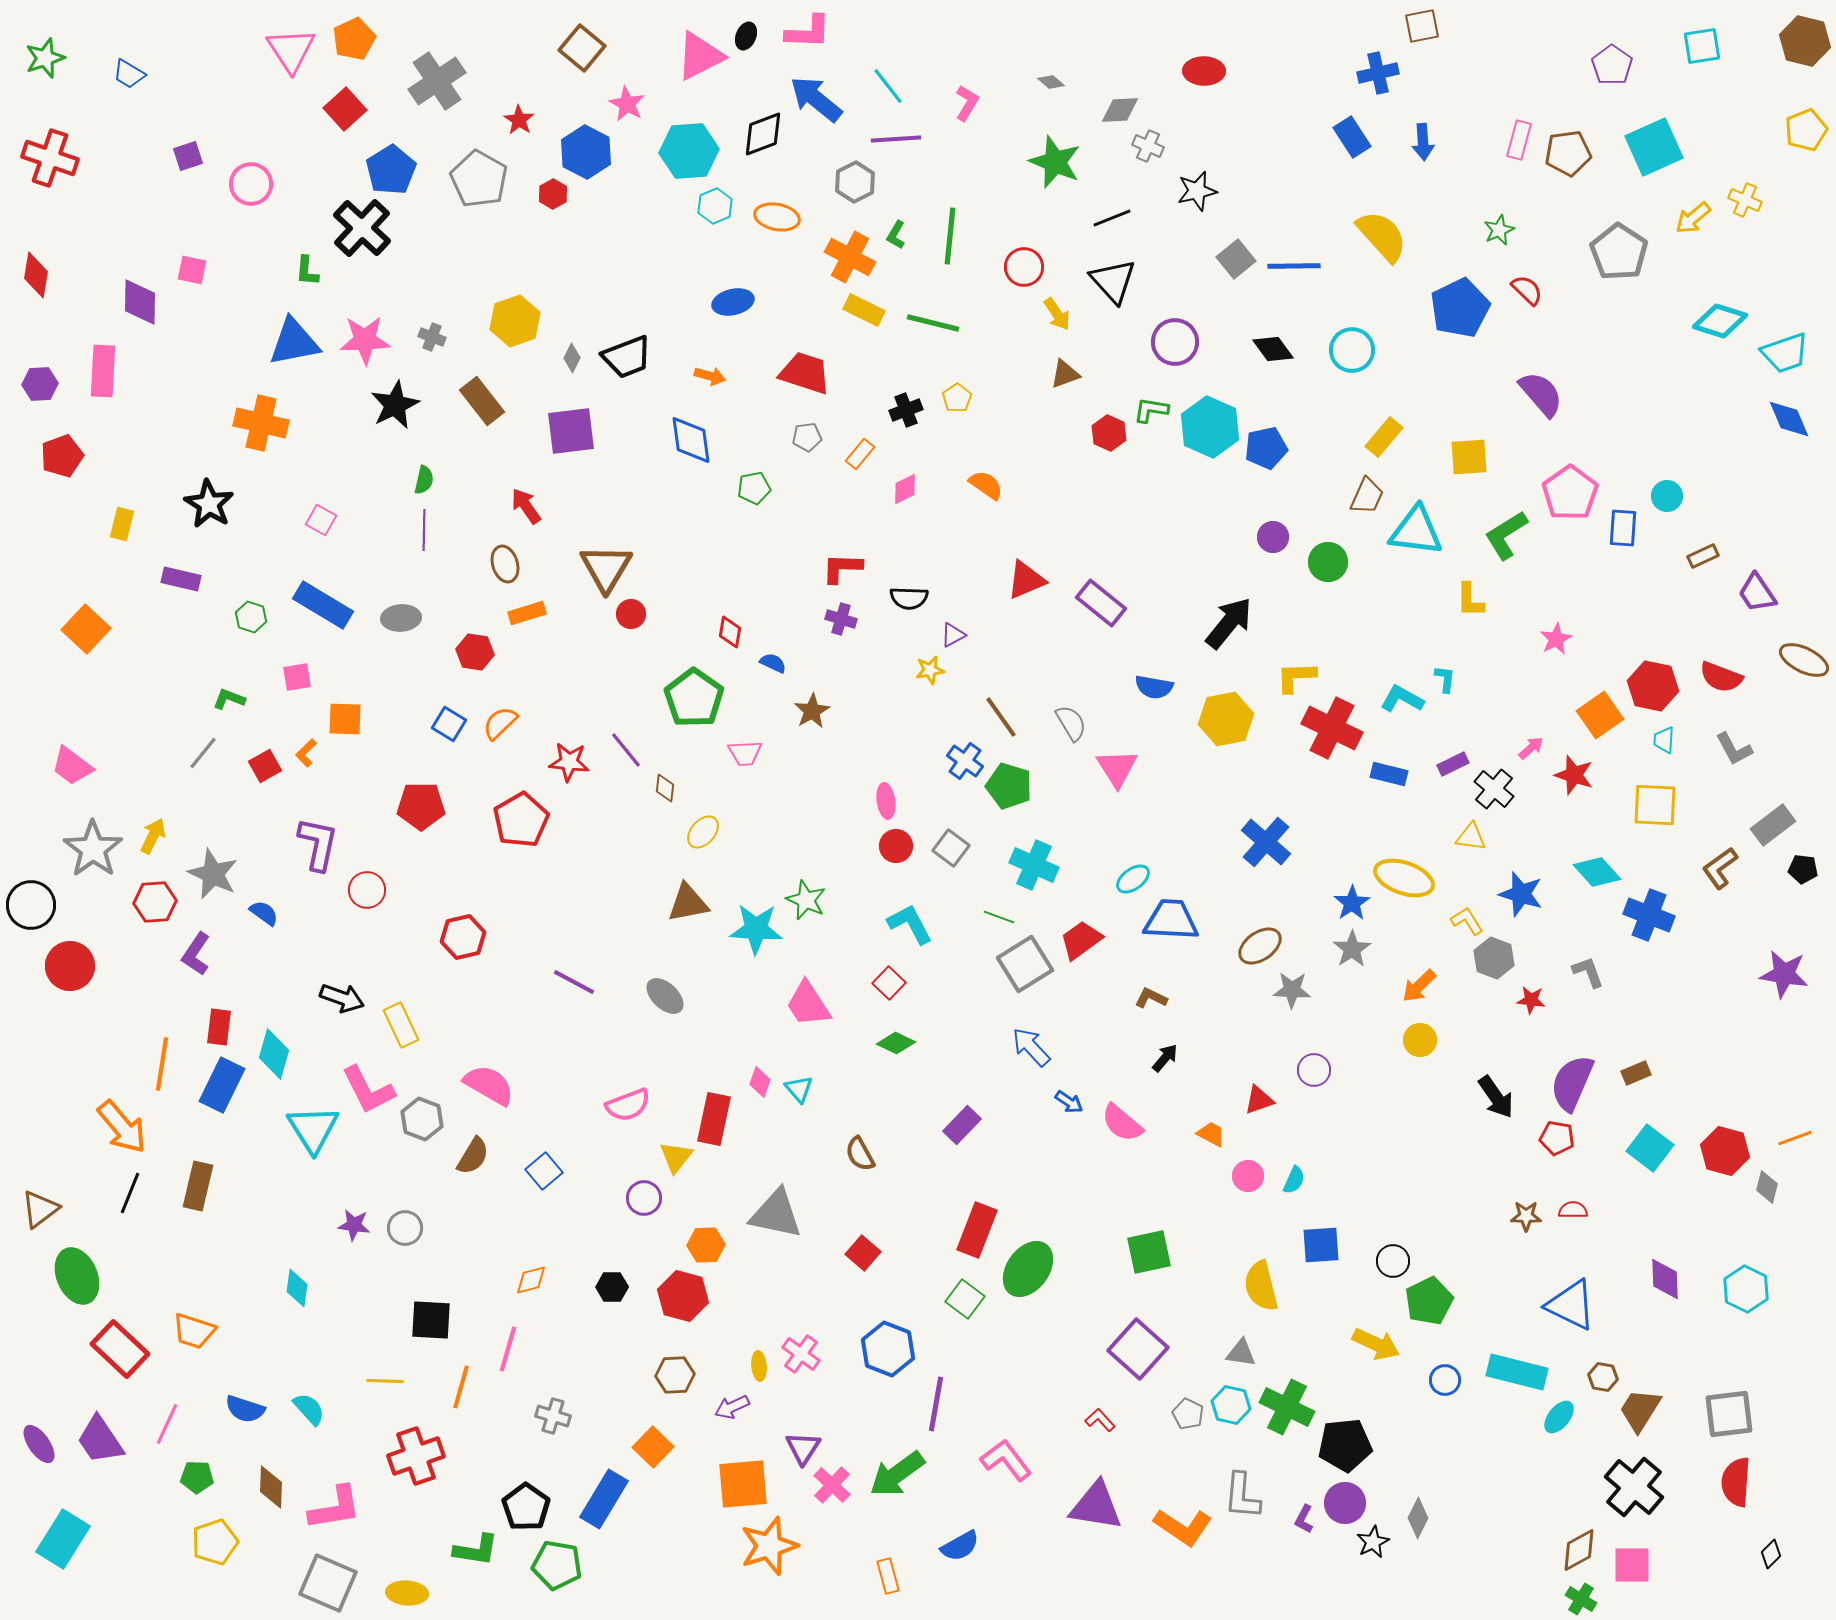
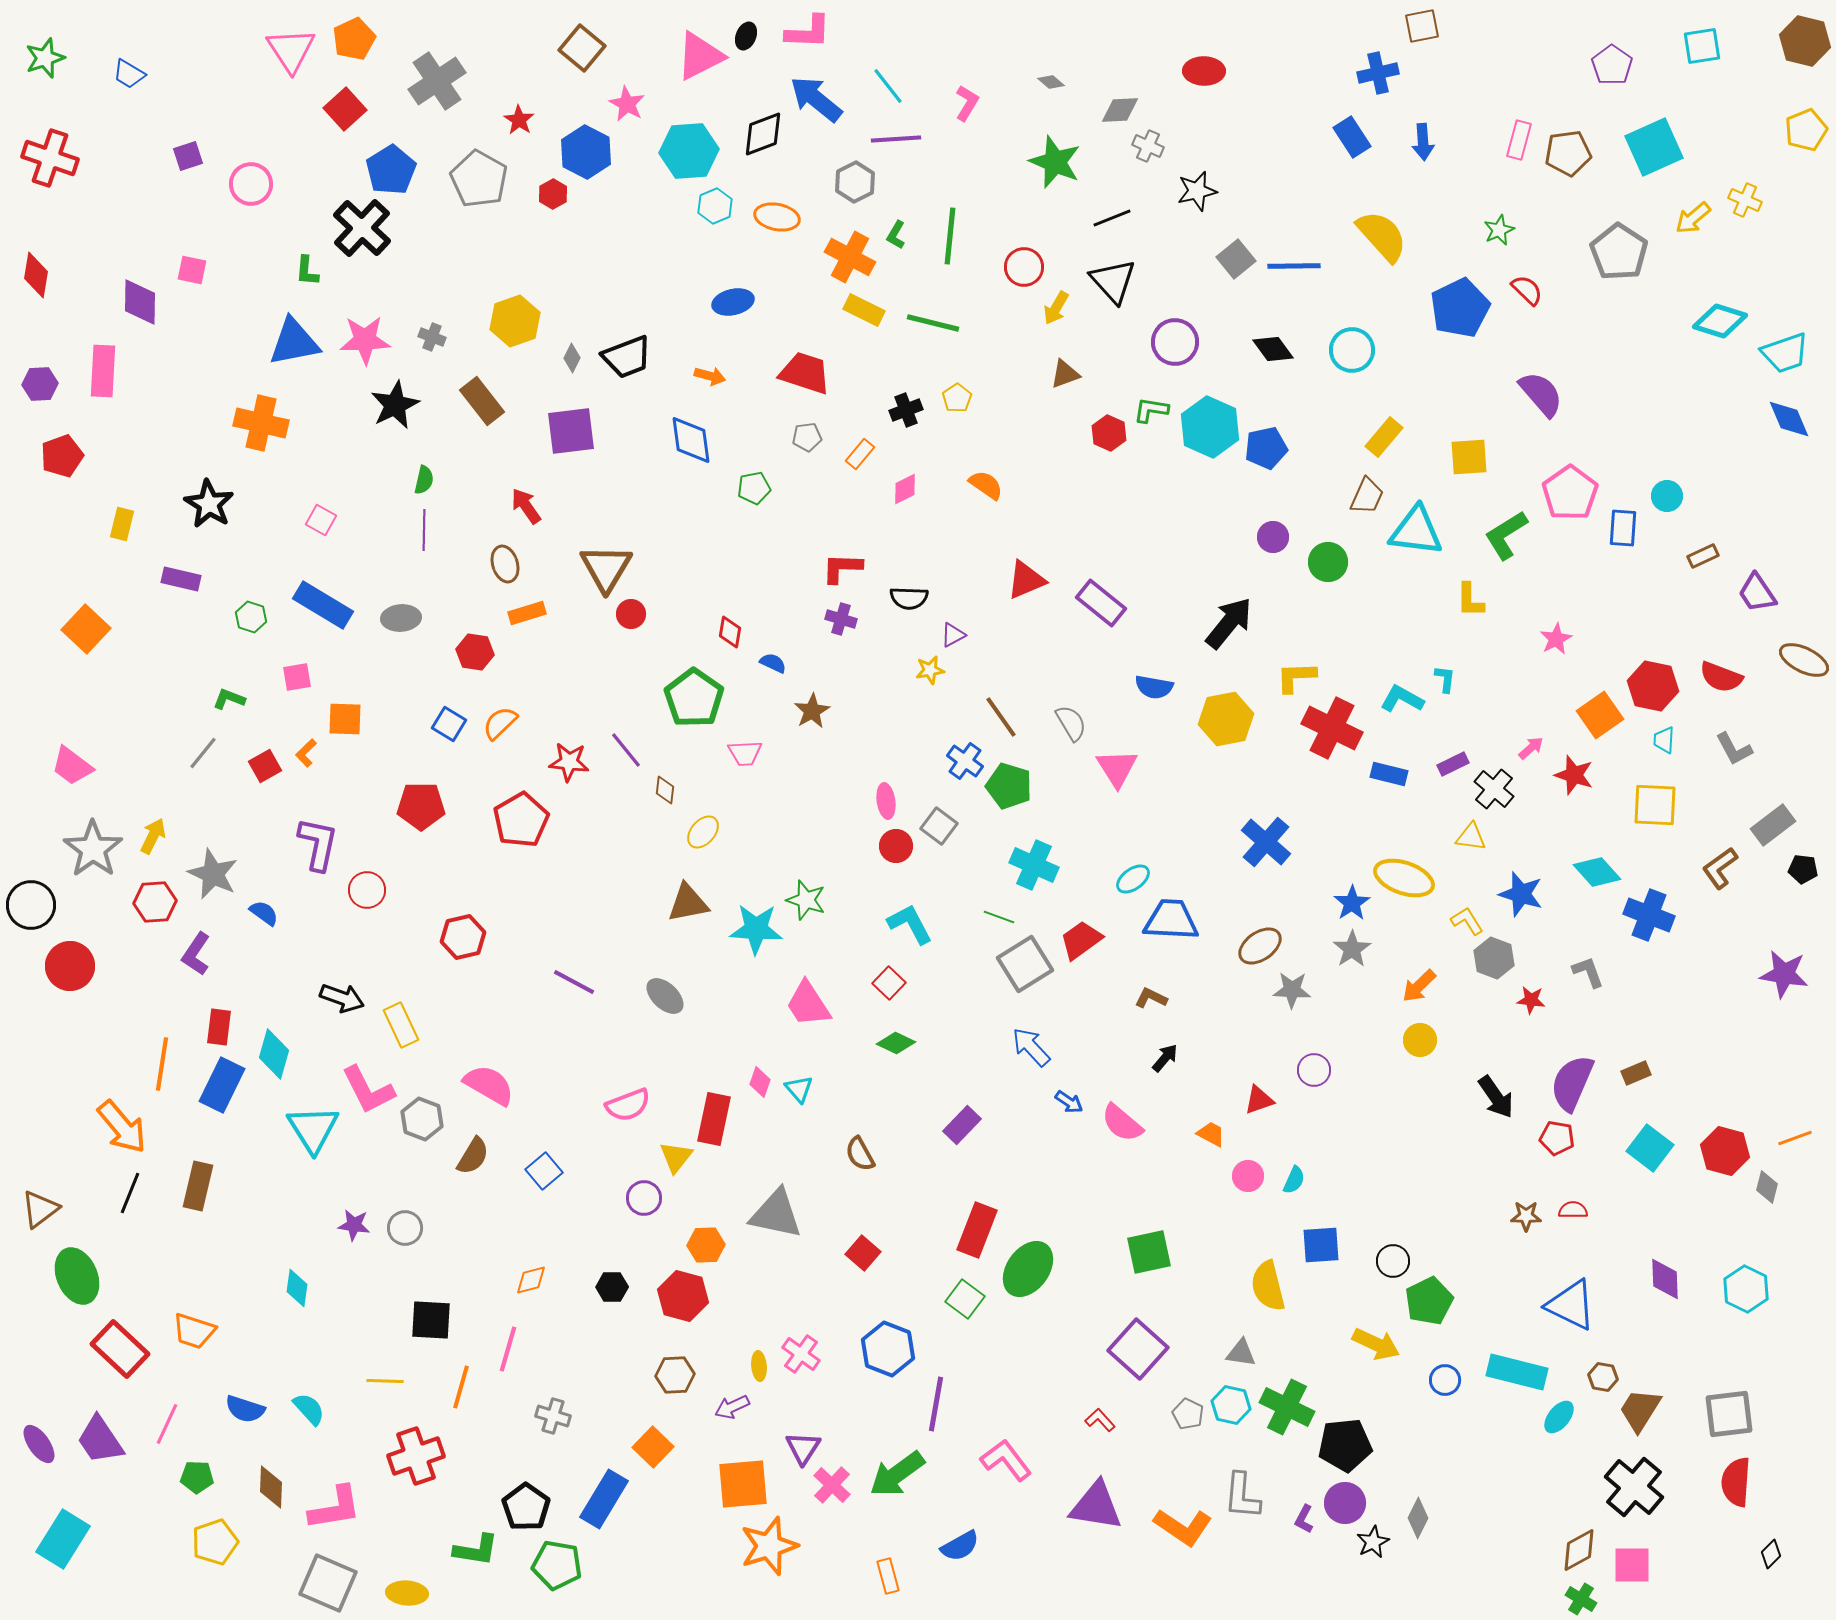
yellow arrow at (1057, 314): moved 1 px left, 6 px up; rotated 64 degrees clockwise
brown diamond at (665, 788): moved 2 px down
gray square at (951, 848): moved 12 px left, 22 px up
green star at (806, 900): rotated 6 degrees counterclockwise
yellow semicircle at (1261, 1286): moved 7 px right
